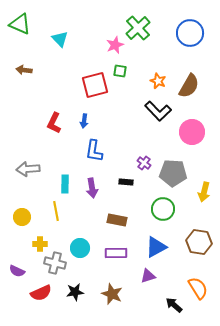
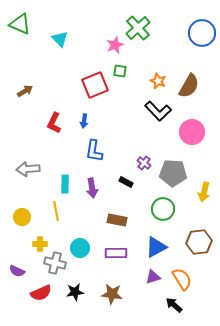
blue circle: moved 12 px right
brown arrow: moved 1 px right, 21 px down; rotated 140 degrees clockwise
red square: rotated 8 degrees counterclockwise
black rectangle: rotated 24 degrees clockwise
brown hexagon: rotated 15 degrees counterclockwise
purple triangle: moved 5 px right, 1 px down
orange semicircle: moved 16 px left, 9 px up
brown star: rotated 15 degrees counterclockwise
